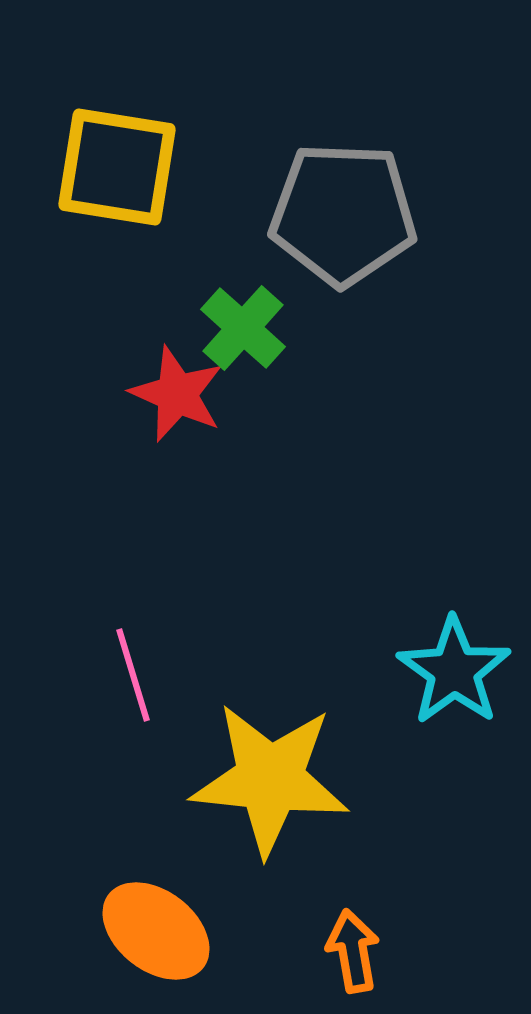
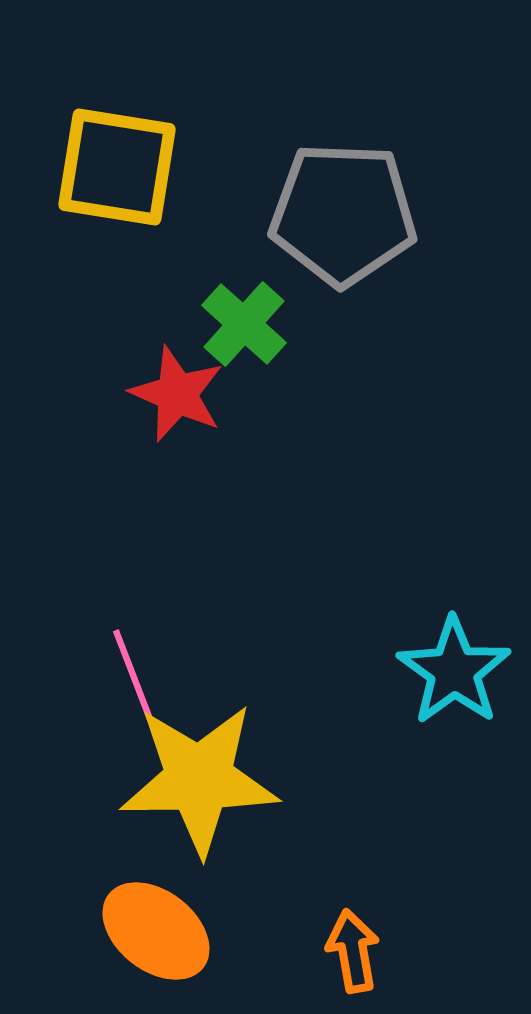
green cross: moved 1 px right, 4 px up
pink line: rotated 4 degrees counterclockwise
yellow star: moved 71 px left; rotated 7 degrees counterclockwise
